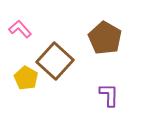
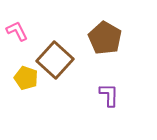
pink L-shape: moved 3 px left, 2 px down; rotated 15 degrees clockwise
brown square: moved 1 px up
yellow pentagon: rotated 10 degrees counterclockwise
